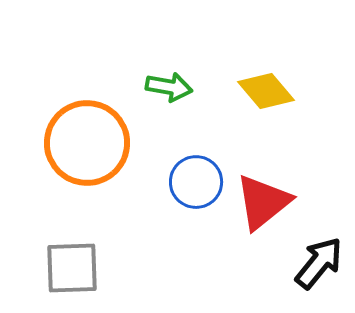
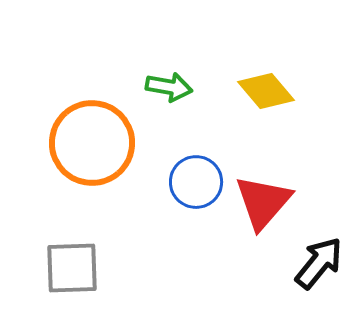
orange circle: moved 5 px right
red triangle: rotated 10 degrees counterclockwise
